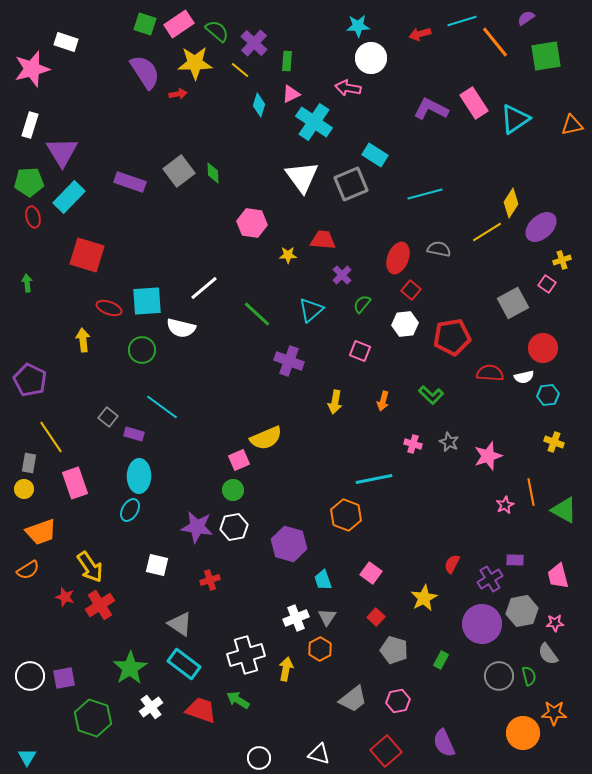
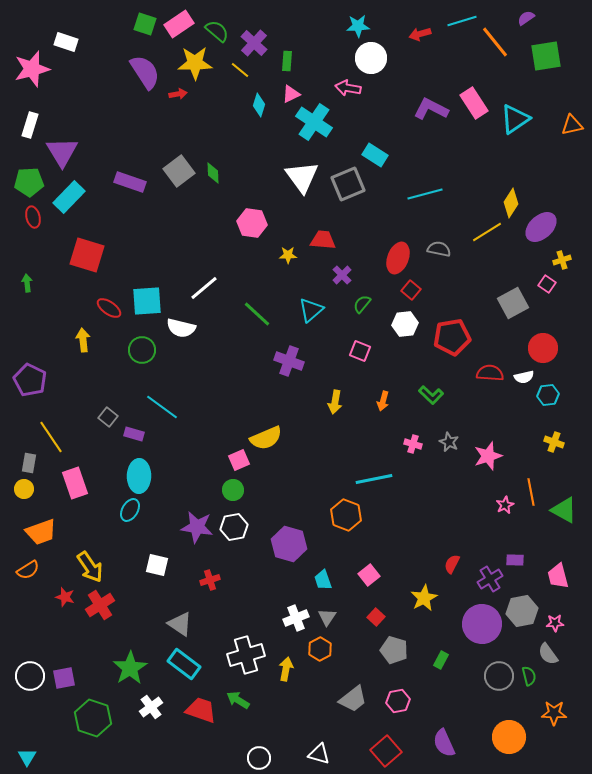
gray square at (351, 184): moved 3 px left
red ellipse at (109, 308): rotated 15 degrees clockwise
pink square at (371, 573): moved 2 px left, 2 px down; rotated 15 degrees clockwise
orange circle at (523, 733): moved 14 px left, 4 px down
